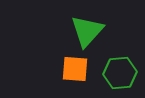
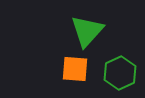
green hexagon: rotated 20 degrees counterclockwise
